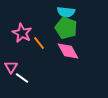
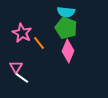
pink diamond: rotated 50 degrees clockwise
pink triangle: moved 5 px right
